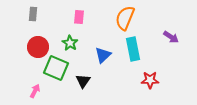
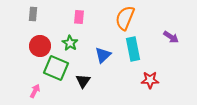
red circle: moved 2 px right, 1 px up
